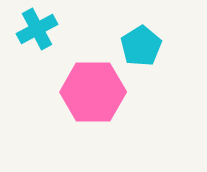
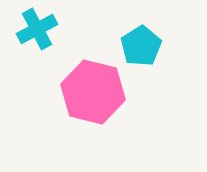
pink hexagon: rotated 14 degrees clockwise
